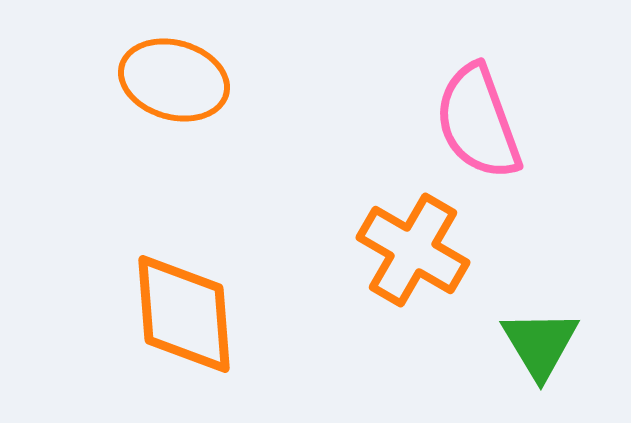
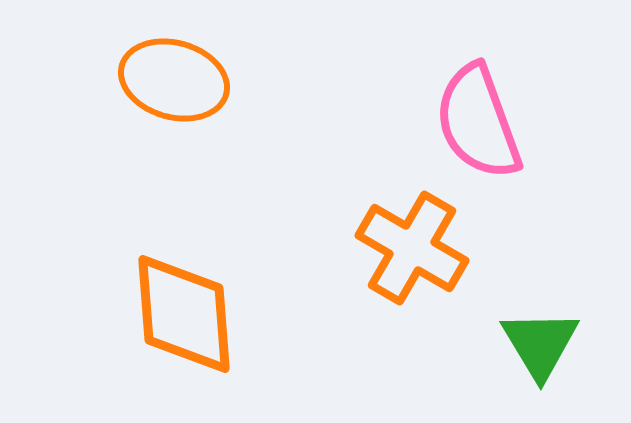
orange cross: moved 1 px left, 2 px up
